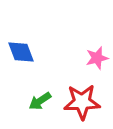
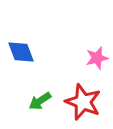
red star: moved 1 px right; rotated 24 degrees clockwise
